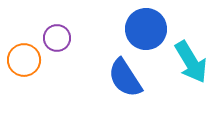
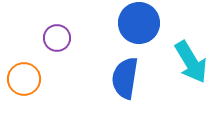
blue circle: moved 7 px left, 6 px up
orange circle: moved 19 px down
blue semicircle: rotated 42 degrees clockwise
